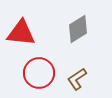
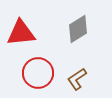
red triangle: rotated 12 degrees counterclockwise
red circle: moved 1 px left
